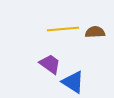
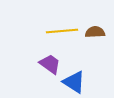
yellow line: moved 1 px left, 2 px down
blue triangle: moved 1 px right
